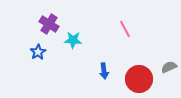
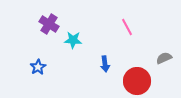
pink line: moved 2 px right, 2 px up
blue star: moved 15 px down
gray semicircle: moved 5 px left, 9 px up
blue arrow: moved 1 px right, 7 px up
red circle: moved 2 px left, 2 px down
